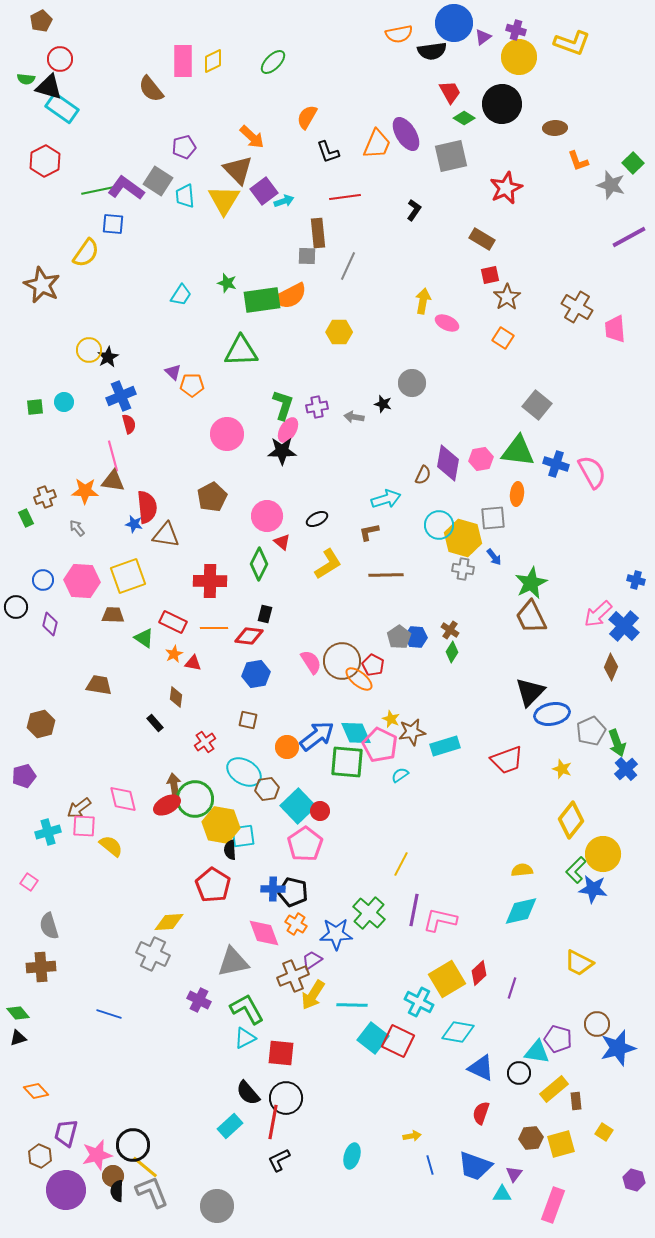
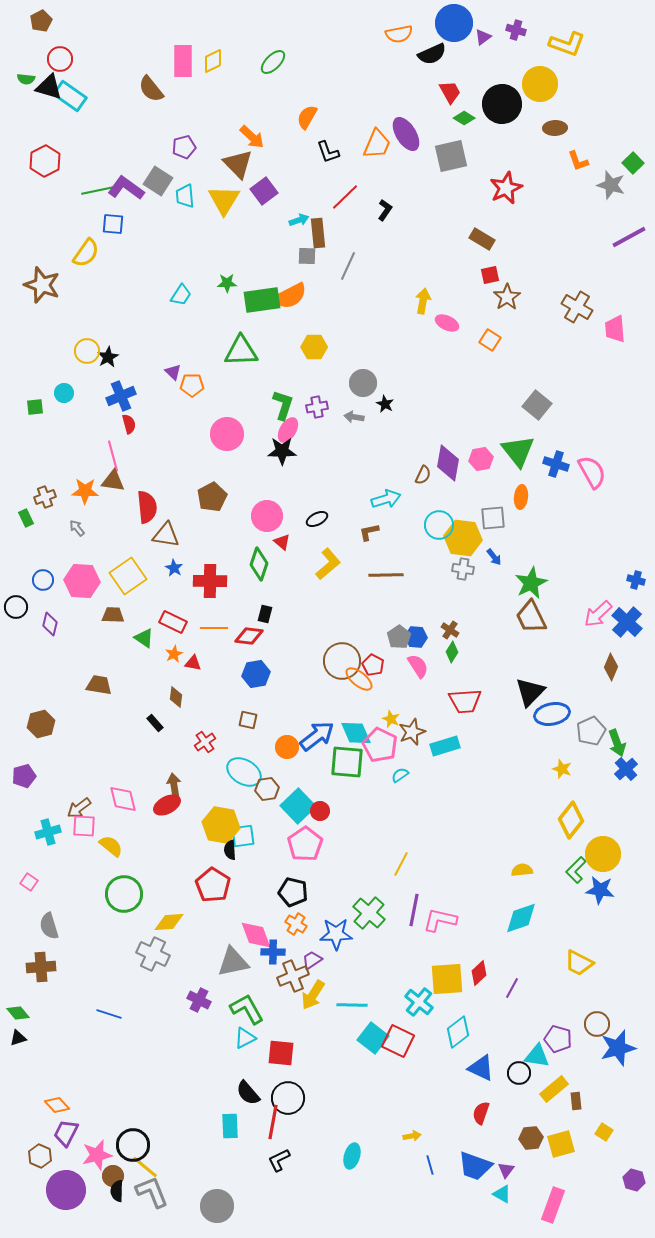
yellow L-shape at (572, 43): moved 5 px left, 1 px down
black semicircle at (432, 51): moved 3 px down; rotated 16 degrees counterclockwise
yellow circle at (519, 57): moved 21 px right, 27 px down
cyan rectangle at (62, 108): moved 8 px right, 12 px up
brown triangle at (238, 170): moved 6 px up
red line at (345, 197): rotated 36 degrees counterclockwise
cyan arrow at (284, 201): moved 15 px right, 19 px down
black L-shape at (414, 210): moved 29 px left
green star at (227, 283): rotated 18 degrees counterclockwise
brown star at (42, 285): rotated 6 degrees counterclockwise
yellow hexagon at (339, 332): moved 25 px left, 15 px down
orange square at (503, 338): moved 13 px left, 2 px down
yellow circle at (89, 350): moved 2 px left, 1 px down
gray circle at (412, 383): moved 49 px left
cyan circle at (64, 402): moved 9 px up
black star at (383, 404): moved 2 px right; rotated 12 degrees clockwise
green triangle at (518, 451): rotated 45 degrees clockwise
orange ellipse at (517, 494): moved 4 px right, 3 px down
blue star at (134, 524): moved 40 px right, 44 px down; rotated 18 degrees clockwise
yellow hexagon at (463, 538): rotated 9 degrees counterclockwise
green diamond at (259, 564): rotated 8 degrees counterclockwise
yellow L-shape at (328, 564): rotated 8 degrees counterclockwise
yellow square at (128, 576): rotated 15 degrees counterclockwise
blue cross at (624, 626): moved 3 px right, 4 px up
pink semicircle at (311, 662): moved 107 px right, 4 px down
brown star at (412, 732): rotated 12 degrees counterclockwise
red trapezoid at (507, 760): moved 42 px left, 59 px up; rotated 16 degrees clockwise
green circle at (195, 799): moved 71 px left, 95 px down
blue cross at (273, 889): moved 63 px down
blue star at (593, 889): moved 7 px right, 1 px down
cyan diamond at (521, 911): moved 7 px down; rotated 6 degrees counterclockwise
pink diamond at (264, 933): moved 8 px left, 2 px down
yellow square at (447, 979): rotated 27 degrees clockwise
purple line at (512, 988): rotated 10 degrees clockwise
cyan cross at (419, 1002): rotated 12 degrees clockwise
cyan diamond at (458, 1032): rotated 48 degrees counterclockwise
cyan triangle at (537, 1052): moved 4 px down
orange diamond at (36, 1091): moved 21 px right, 14 px down
black circle at (286, 1098): moved 2 px right
cyan rectangle at (230, 1126): rotated 50 degrees counterclockwise
purple trapezoid at (66, 1133): rotated 12 degrees clockwise
purple triangle at (514, 1174): moved 8 px left, 4 px up
cyan triangle at (502, 1194): rotated 30 degrees clockwise
